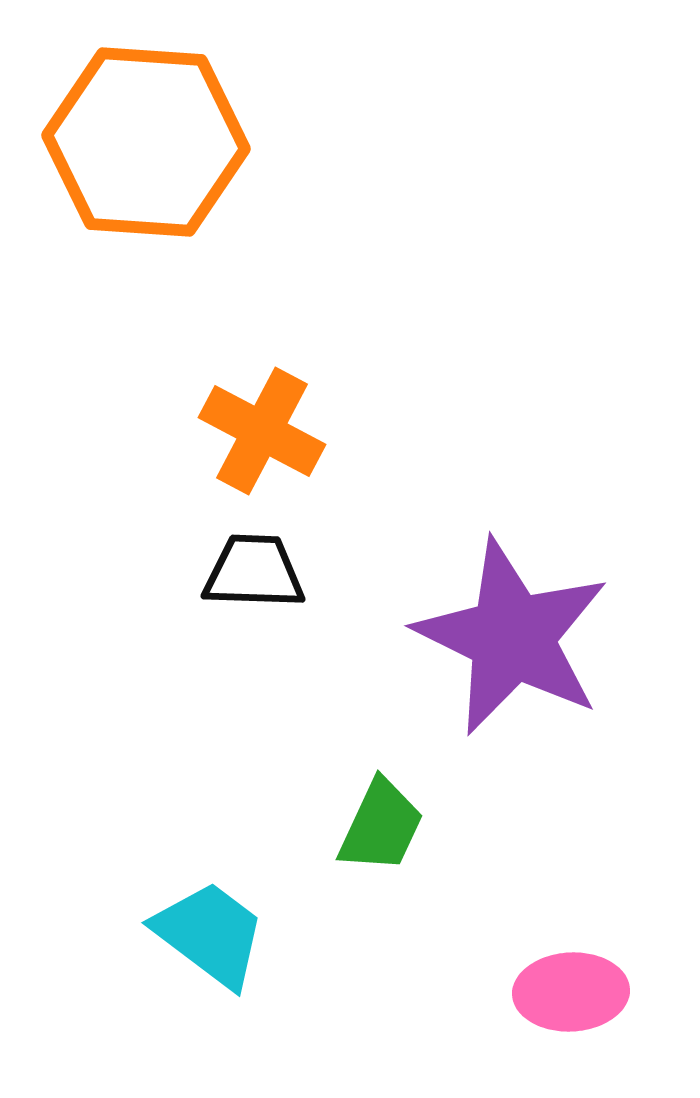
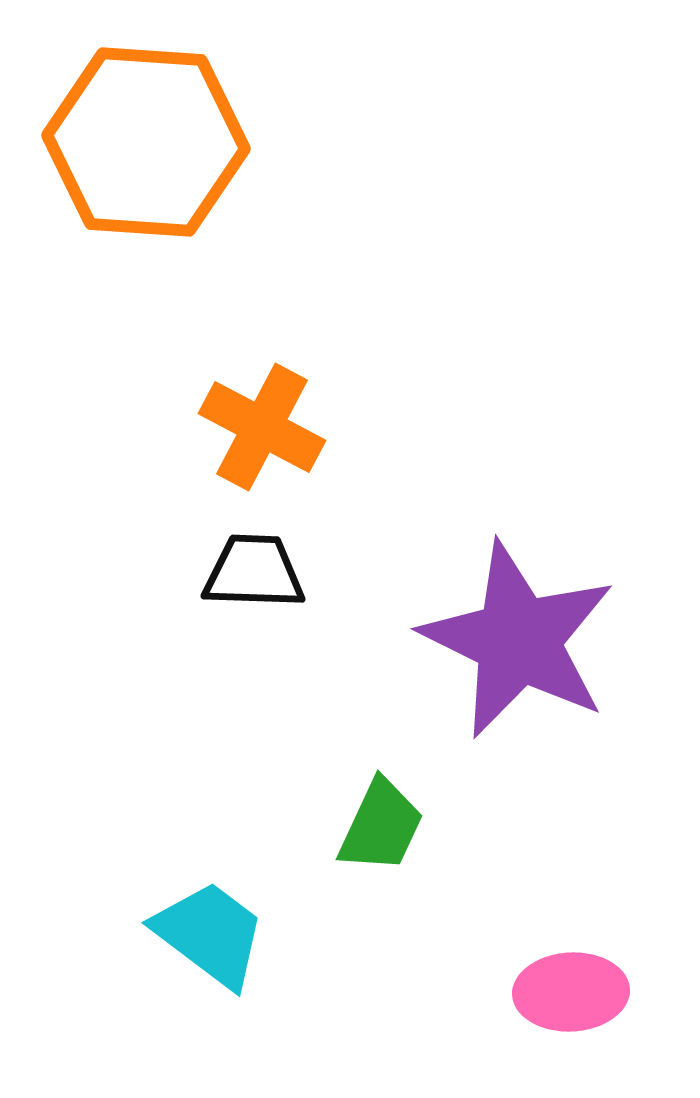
orange cross: moved 4 px up
purple star: moved 6 px right, 3 px down
